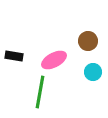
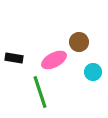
brown circle: moved 9 px left, 1 px down
black rectangle: moved 2 px down
green line: rotated 28 degrees counterclockwise
